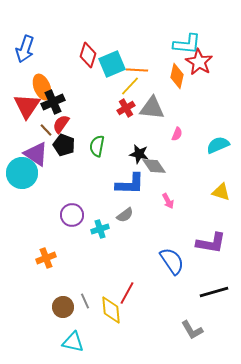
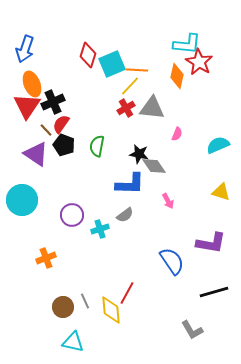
orange ellipse: moved 10 px left, 3 px up
cyan circle: moved 27 px down
